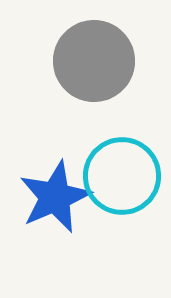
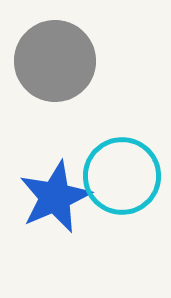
gray circle: moved 39 px left
